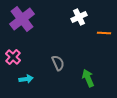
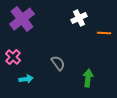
white cross: moved 1 px down
gray semicircle: rotated 14 degrees counterclockwise
green arrow: rotated 30 degrees clockwise
